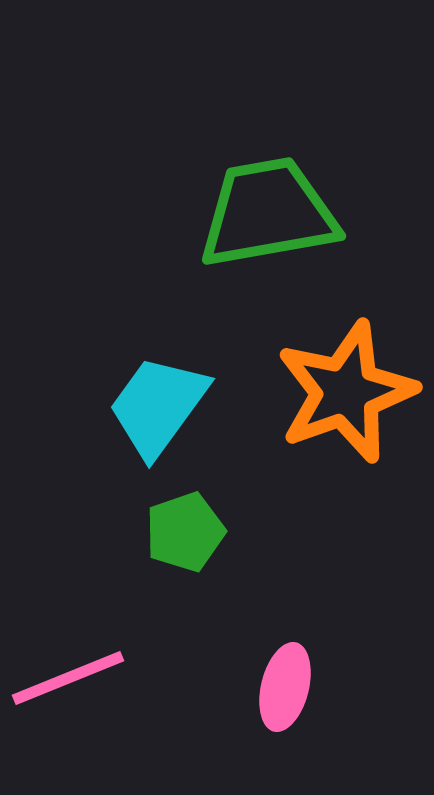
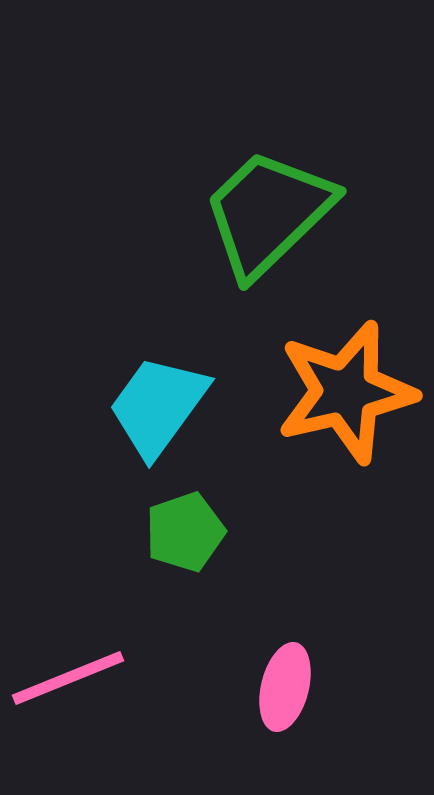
green trapezoid: rotated 34 degrees counterclockwise
orange star: rotated 7 degrees clockwise
